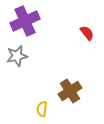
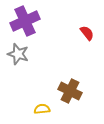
gray star: moved 1 px right, 2 px up; rotated 30 degrees clockwise
brown cross: rotated 30 degrees counterclockwise
yellow semicircle: rotated 77 degrees clockwise
